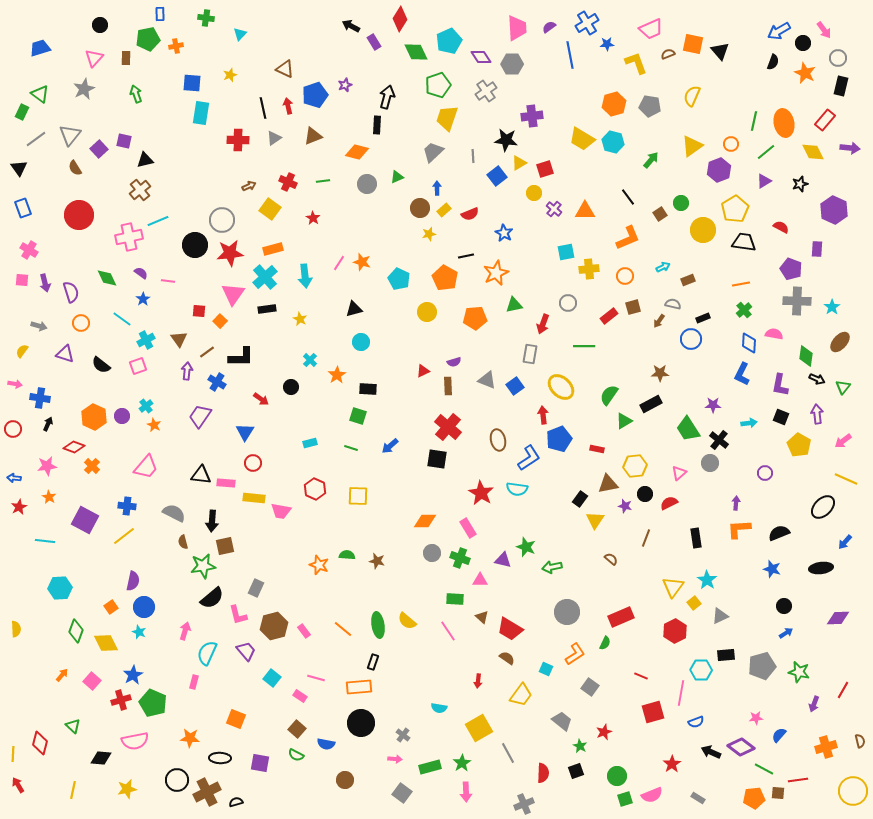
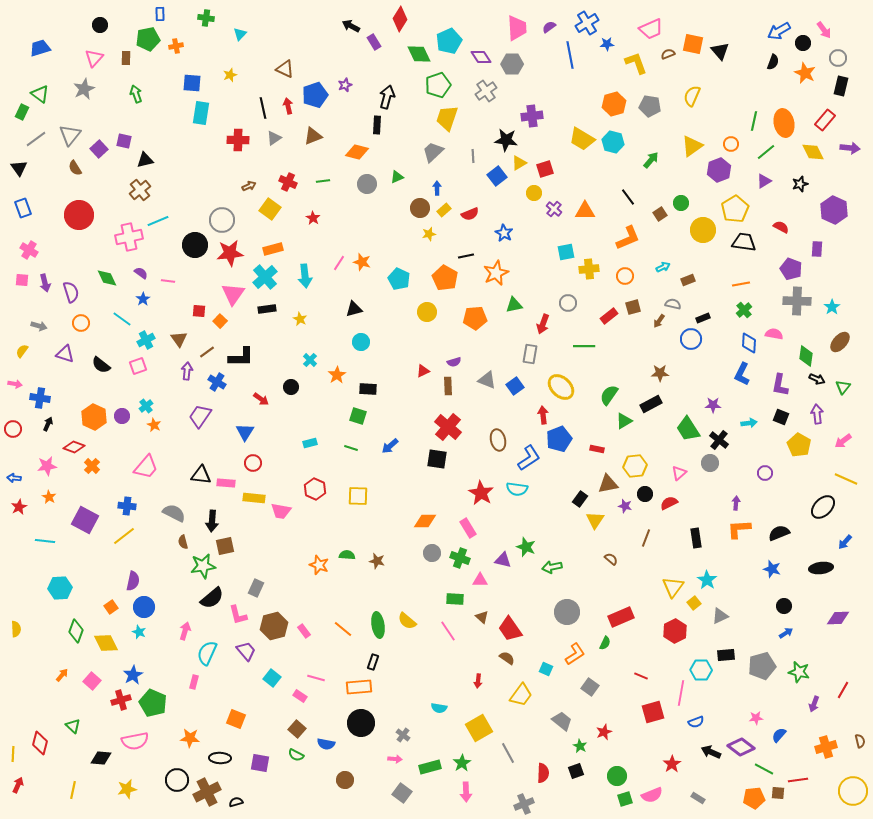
green diamond at (416, 52): moved 3 px right, 2 px down
red trapezoid at (510, 629): rotated 24 degrees clockwise
red arrow at (18, 785): rotated 56 degrees clockwise
